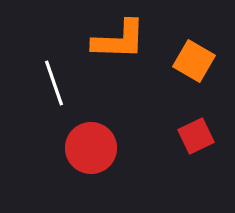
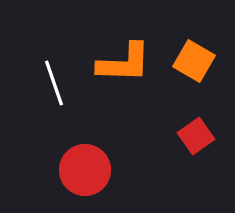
orange L-shape: moved 5 px right, 23 px down
red square: rotated 9 degrees counterclockwise
red circle: moved 6 px left, 22 px down
